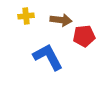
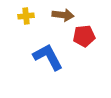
brown arrow: moved 2 px right, 5 px up
